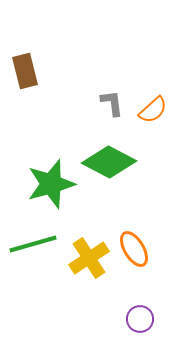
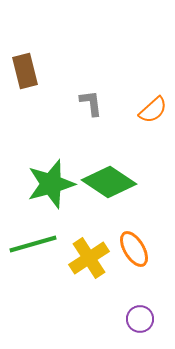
gray L-shape: moved 21 px left
green diamond: moved 20 px down; rotated 6 degrees clockwise
